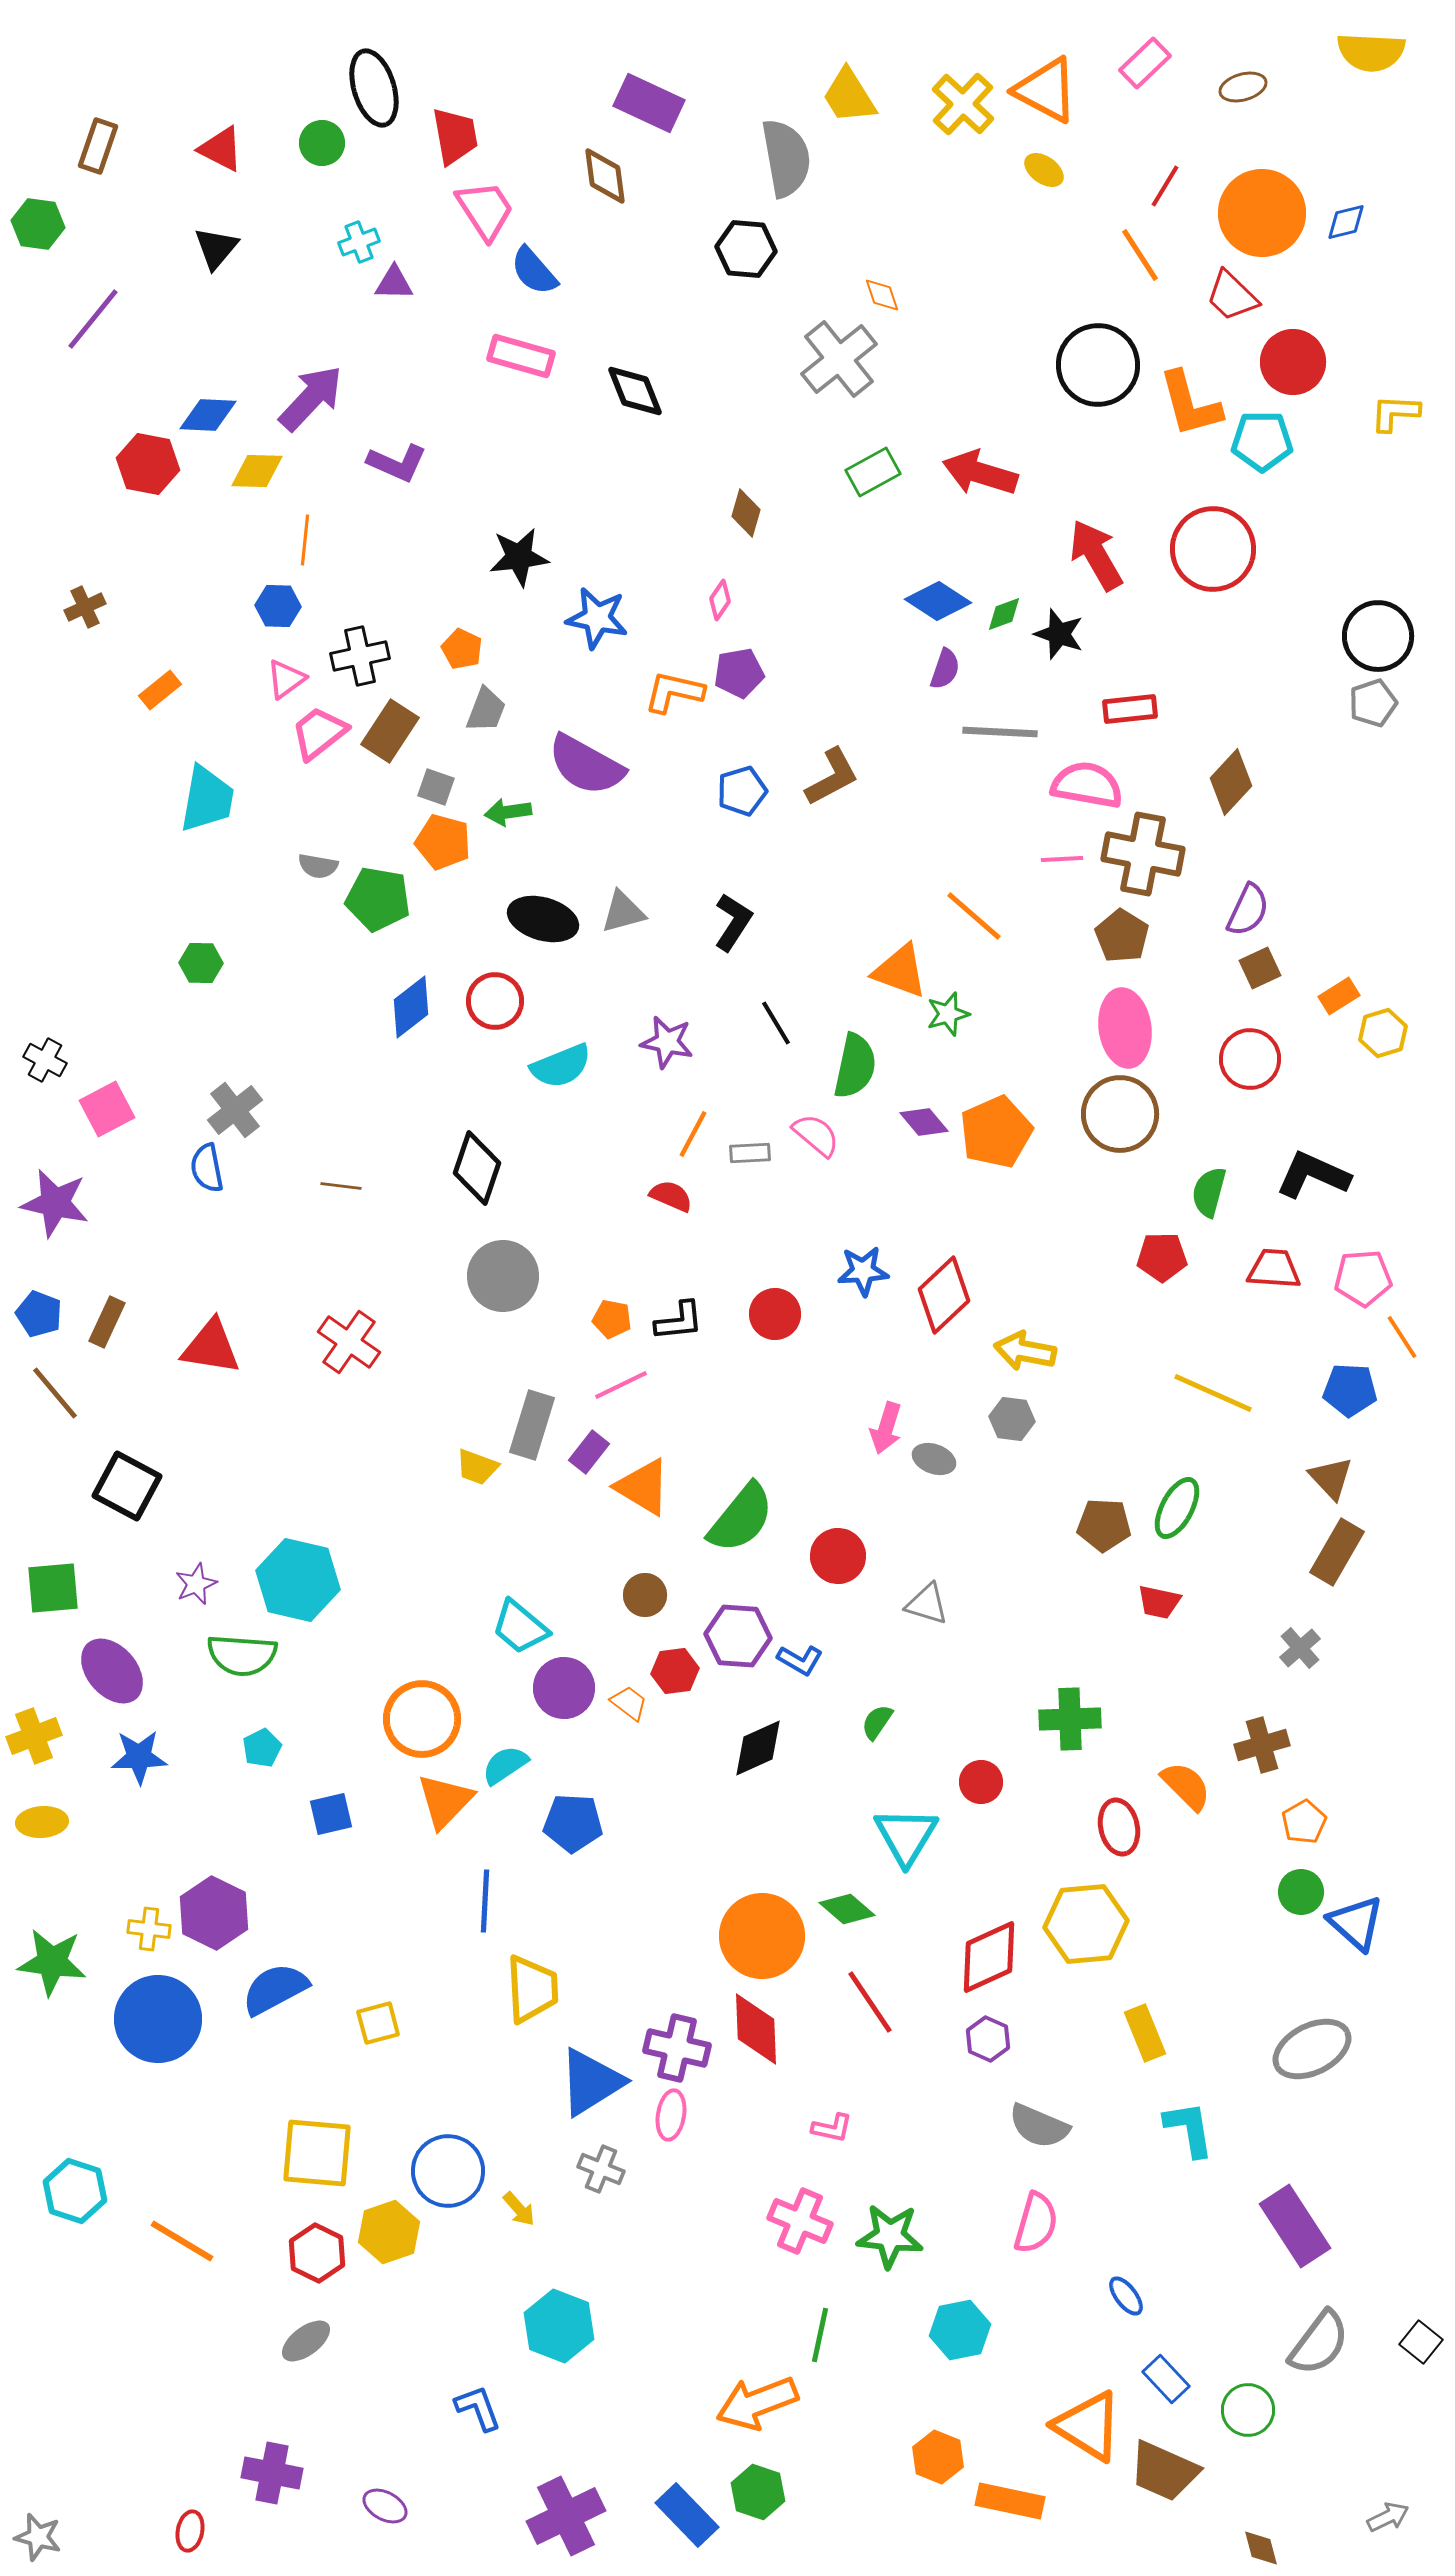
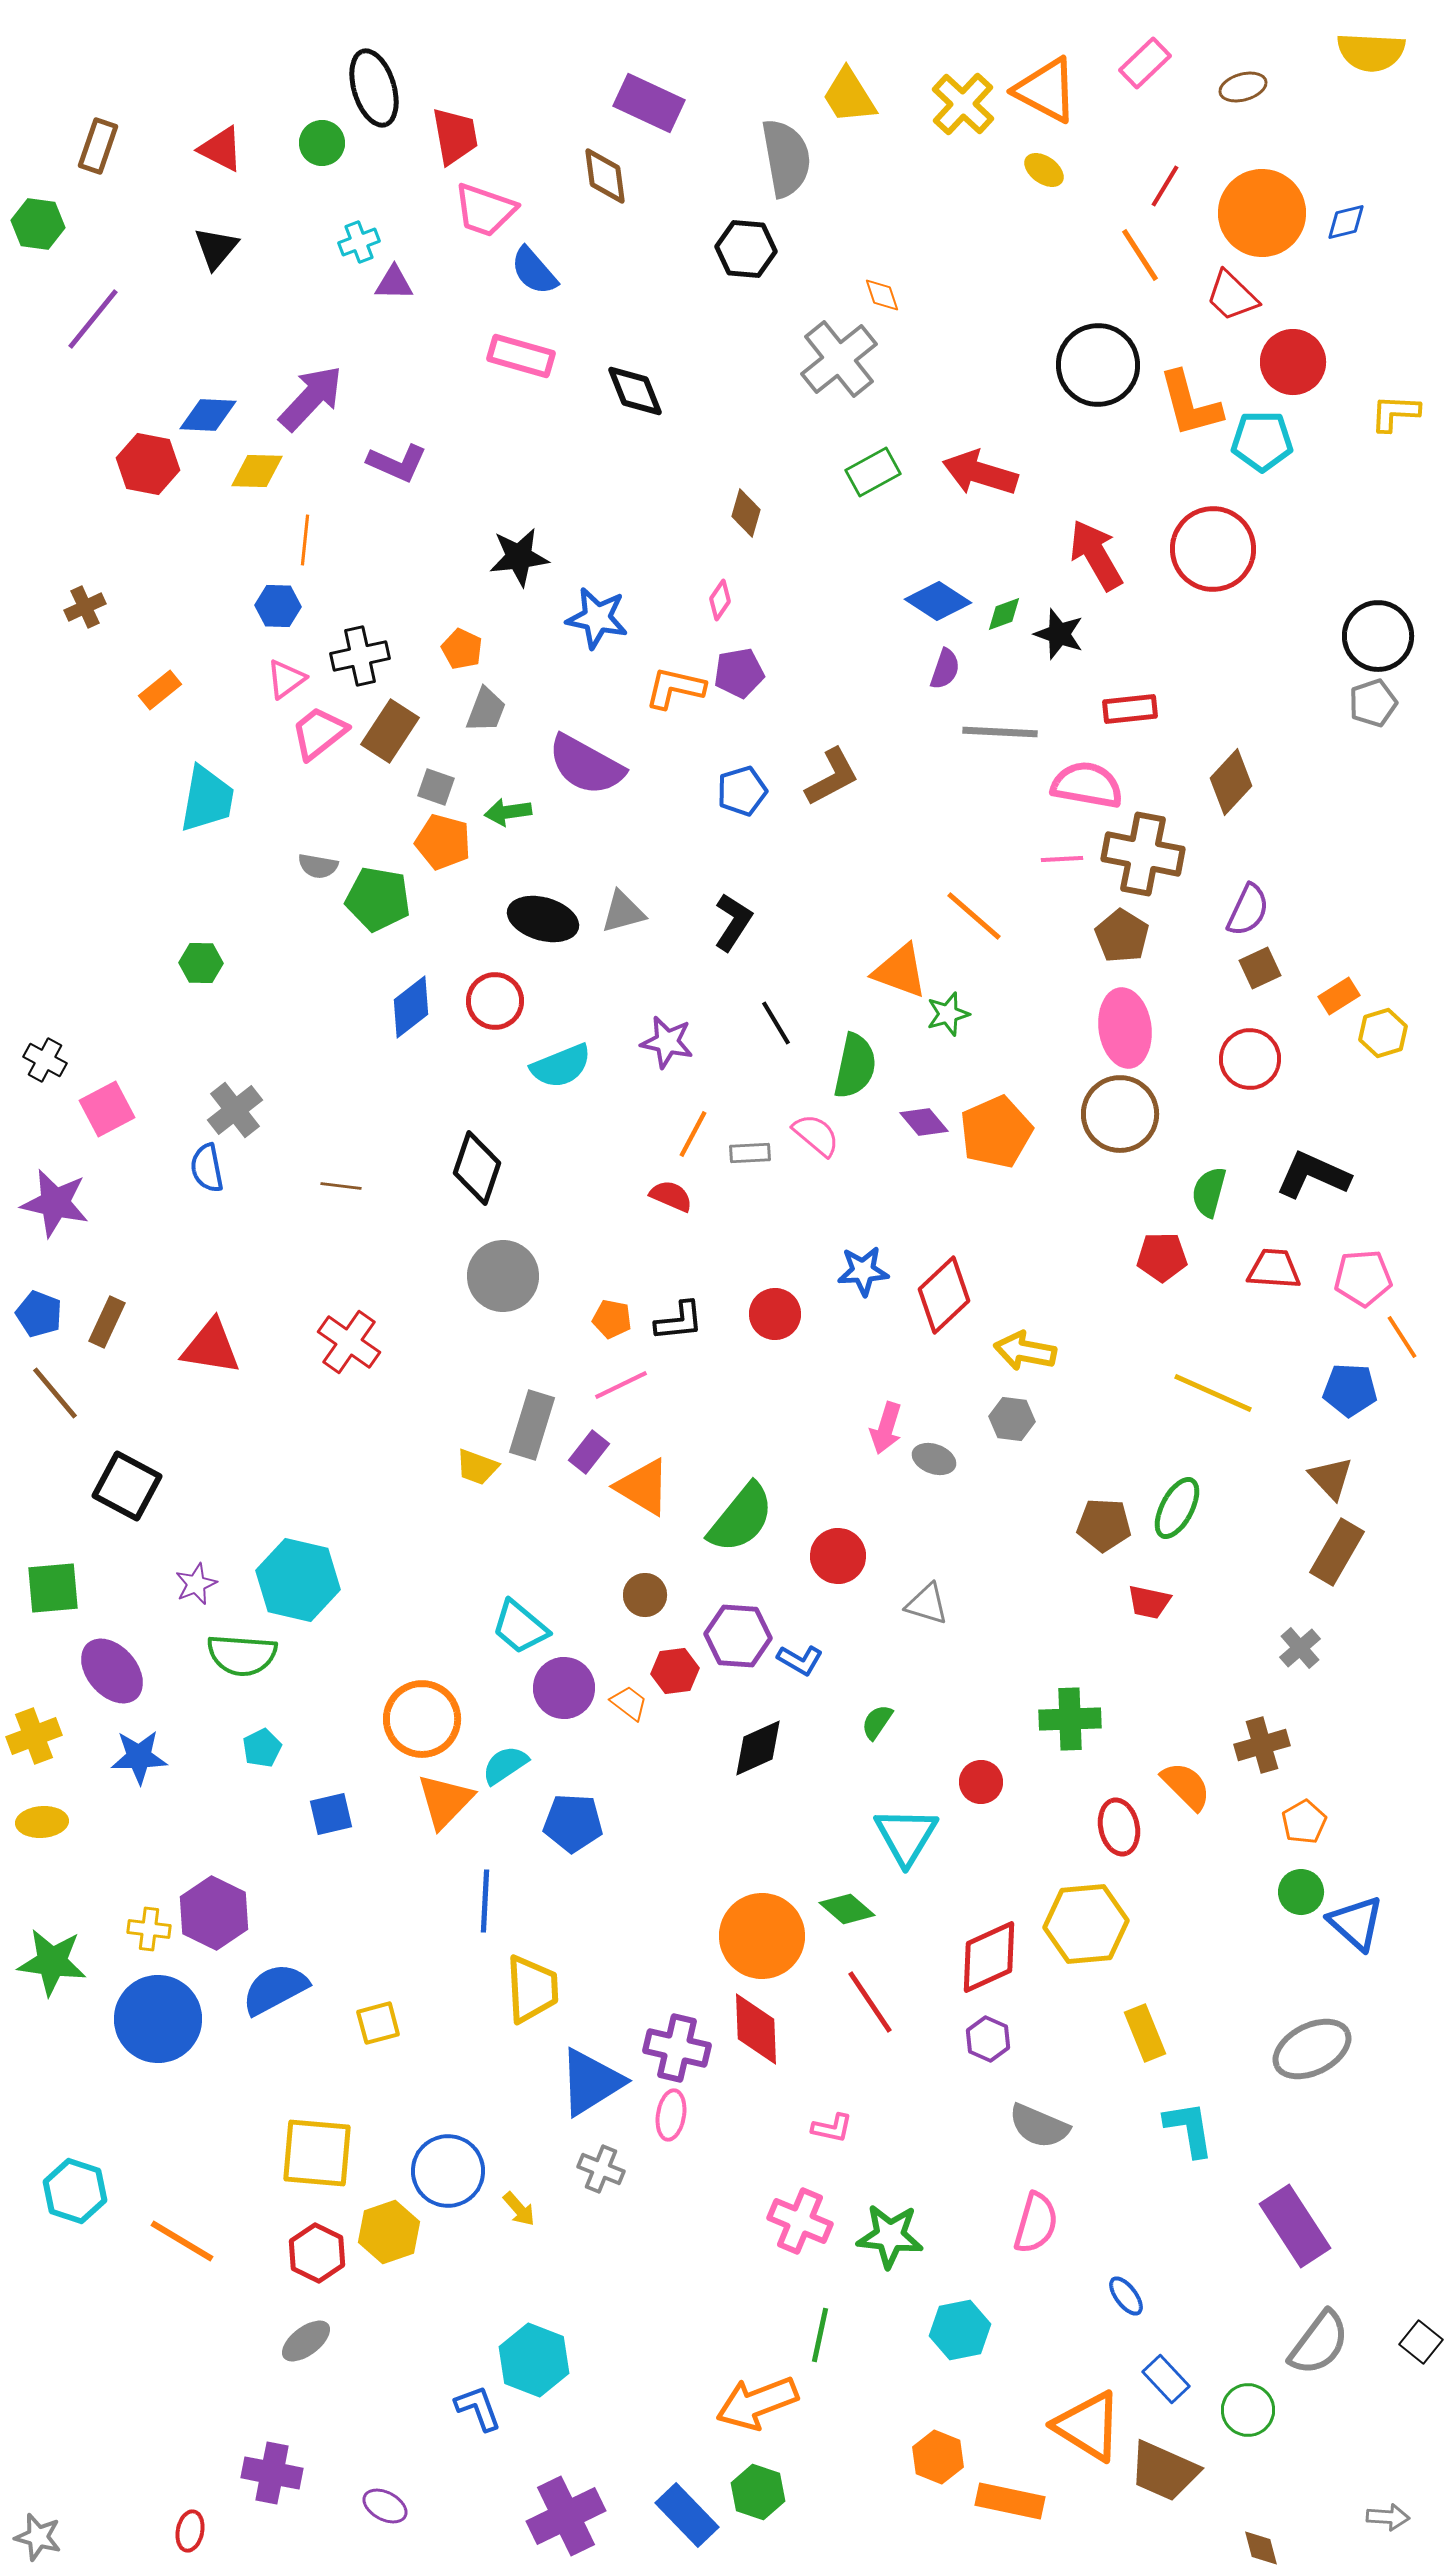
pink trapezoid at (485, 210): rotated 142 degrees clockwise
orange L-shape at (674, 692): moved 1 px right, 4 px up
red trapezoid at (1159, 1602): moved 10 px left
cyan hexagon at (559, 2326): moved 25 px left, 34 px down
gray arrow at (1388, 2517): rotated 30 degrees clockwise
